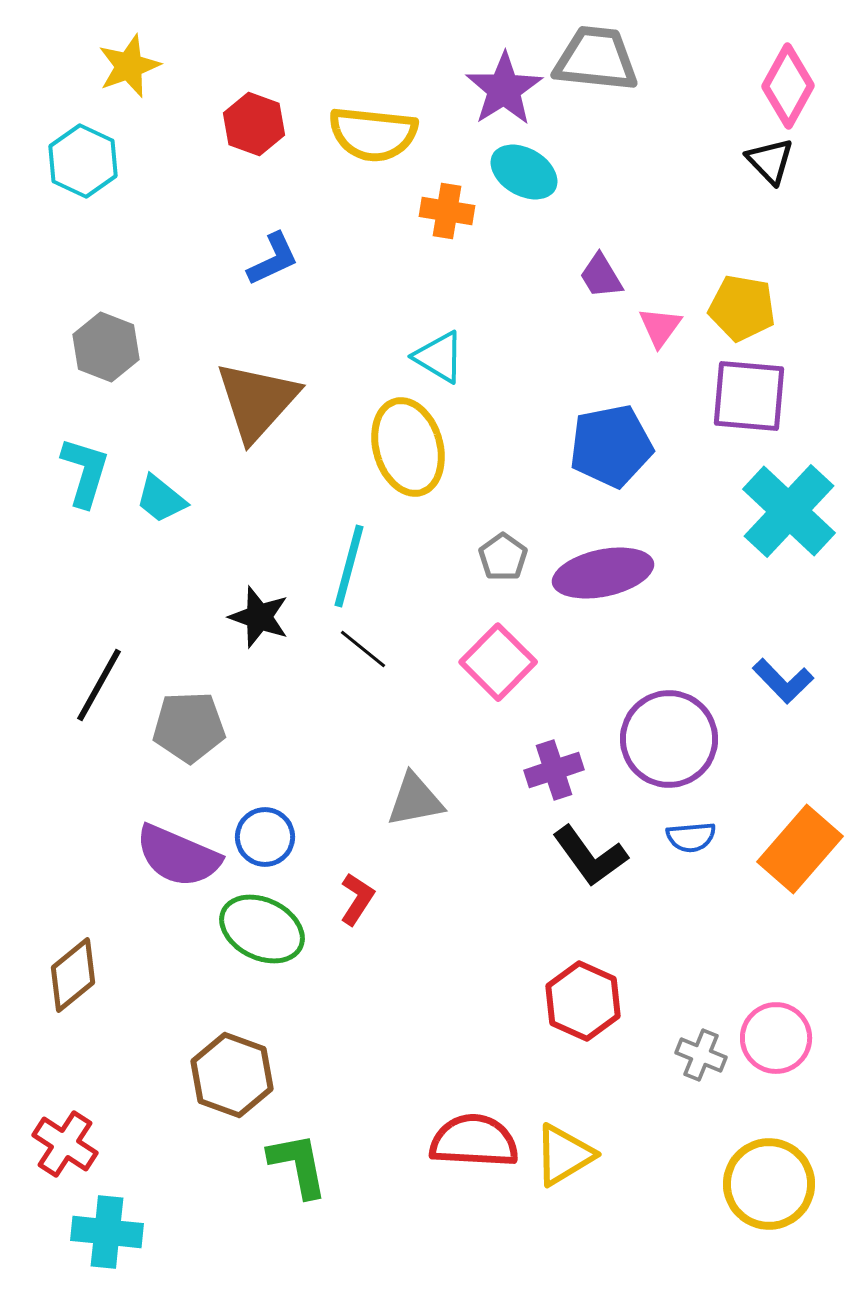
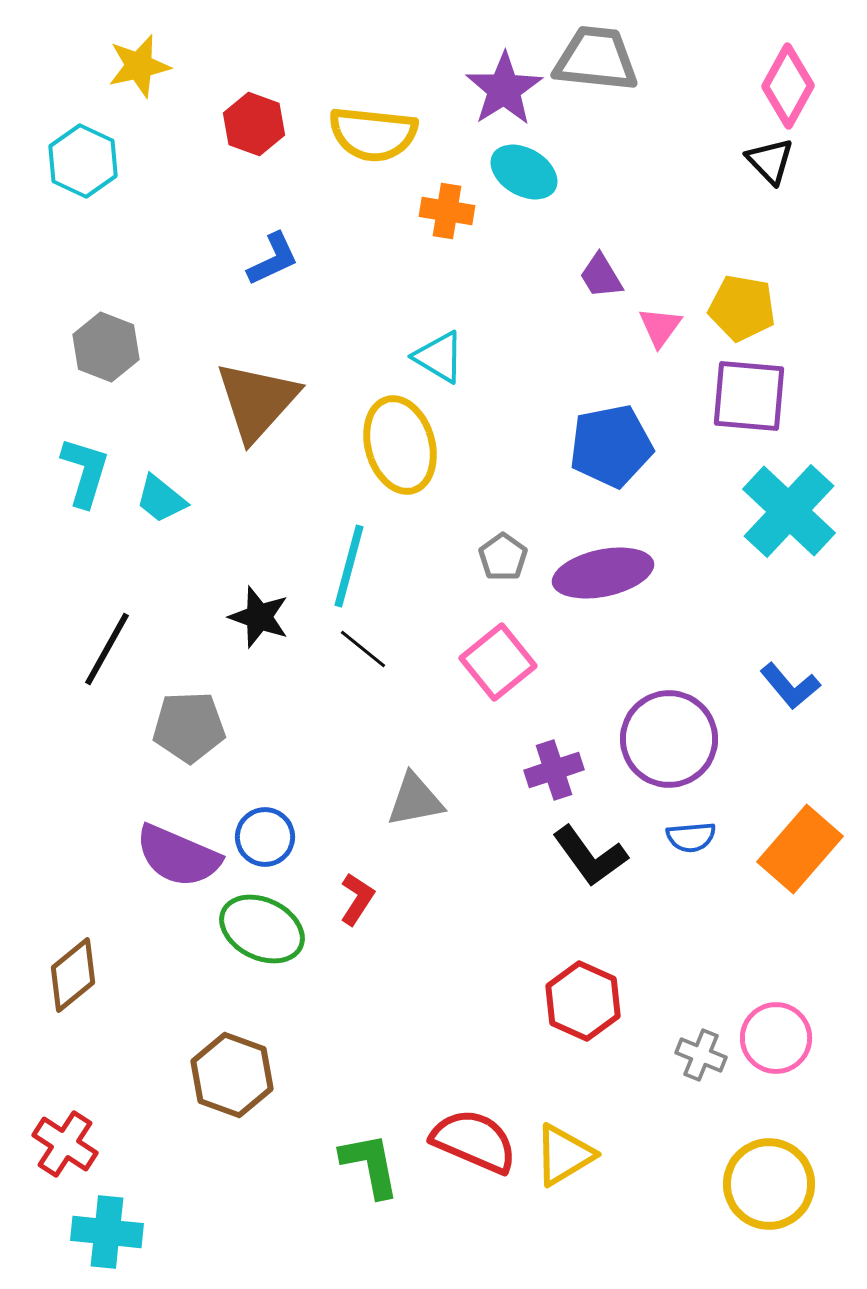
yellow star at (129, 66): moved 10 px right; rotated 8 degrees clockwise
yellow ellipse at (408, 447): moved 8 px left, 2 px up
pink square at (498, 662): rotated 6 degrees clockwise
blue L-shape at (783, 681): moved 7 px right, 5 px down; rotated 4 degrees clockwise
black line at (99, 685): moved 8 px right, 36 px up
red semicircle at (474, 1141): rotated 20 degrees clockwise
green L-shape at (298, 1165): moved 72 px right
